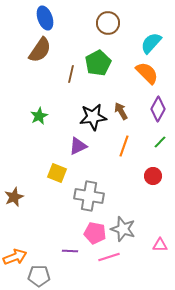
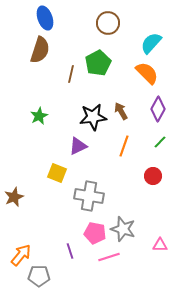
brown semicircle: rotated 16 degrees counterclockwise
purple line: rotated 70 degrees clockwise
orange arrow: moved 6 px right, 2 px up; rotated 30 degrees counterclockwise
